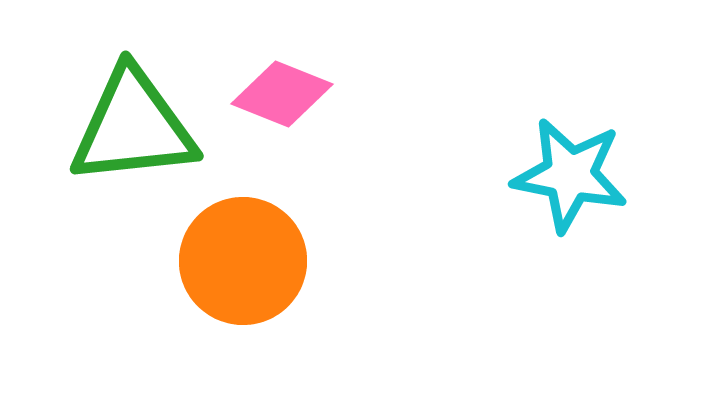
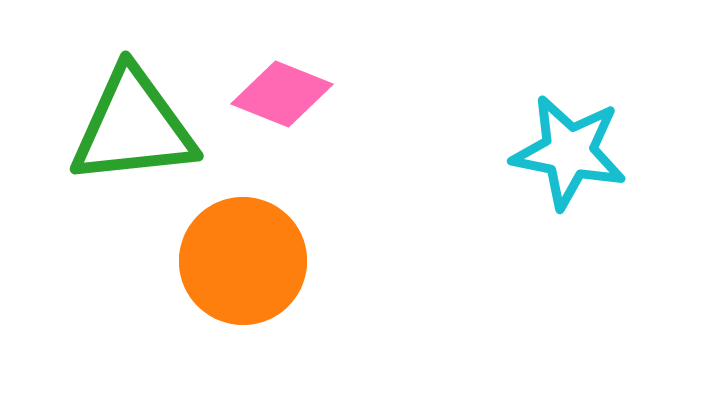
cyan star: moved 1 px left, 23 px up
